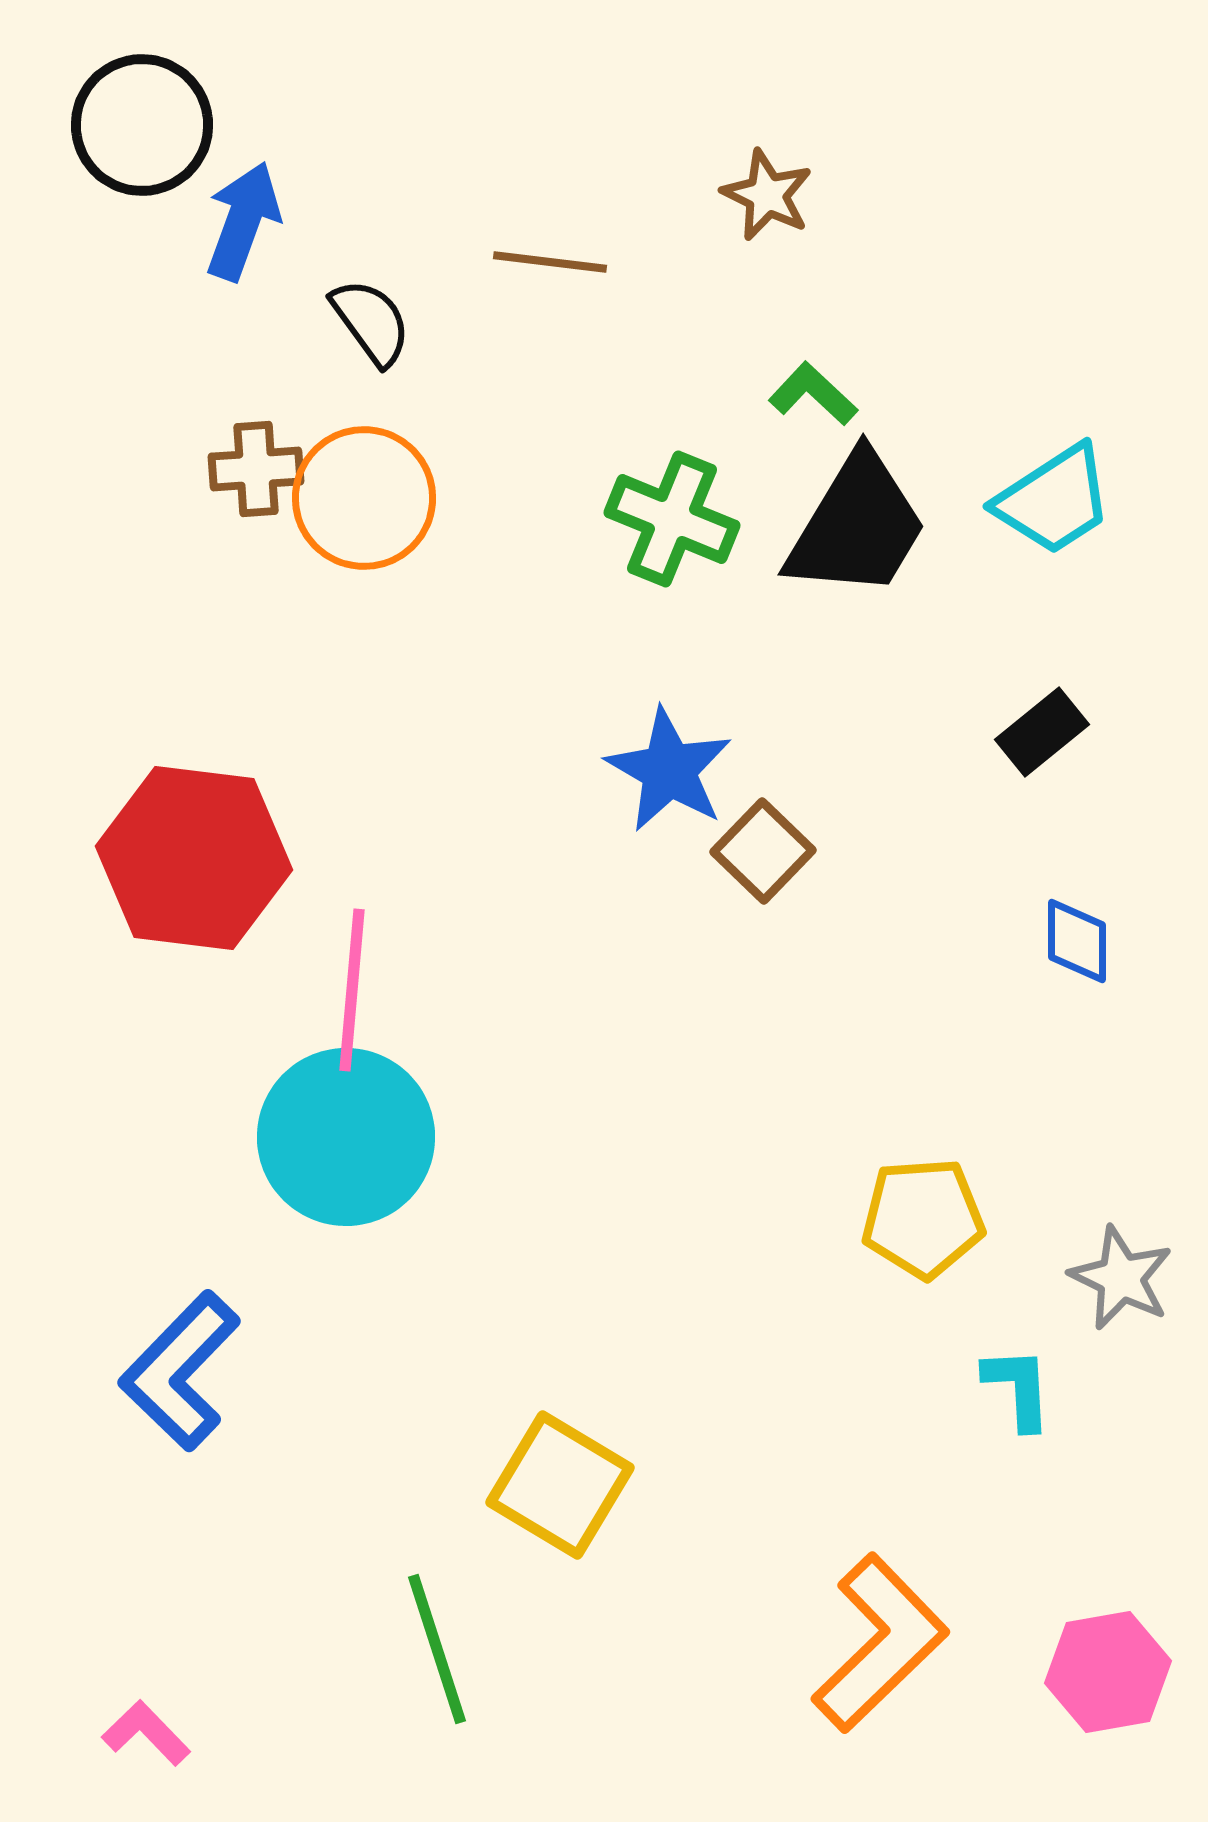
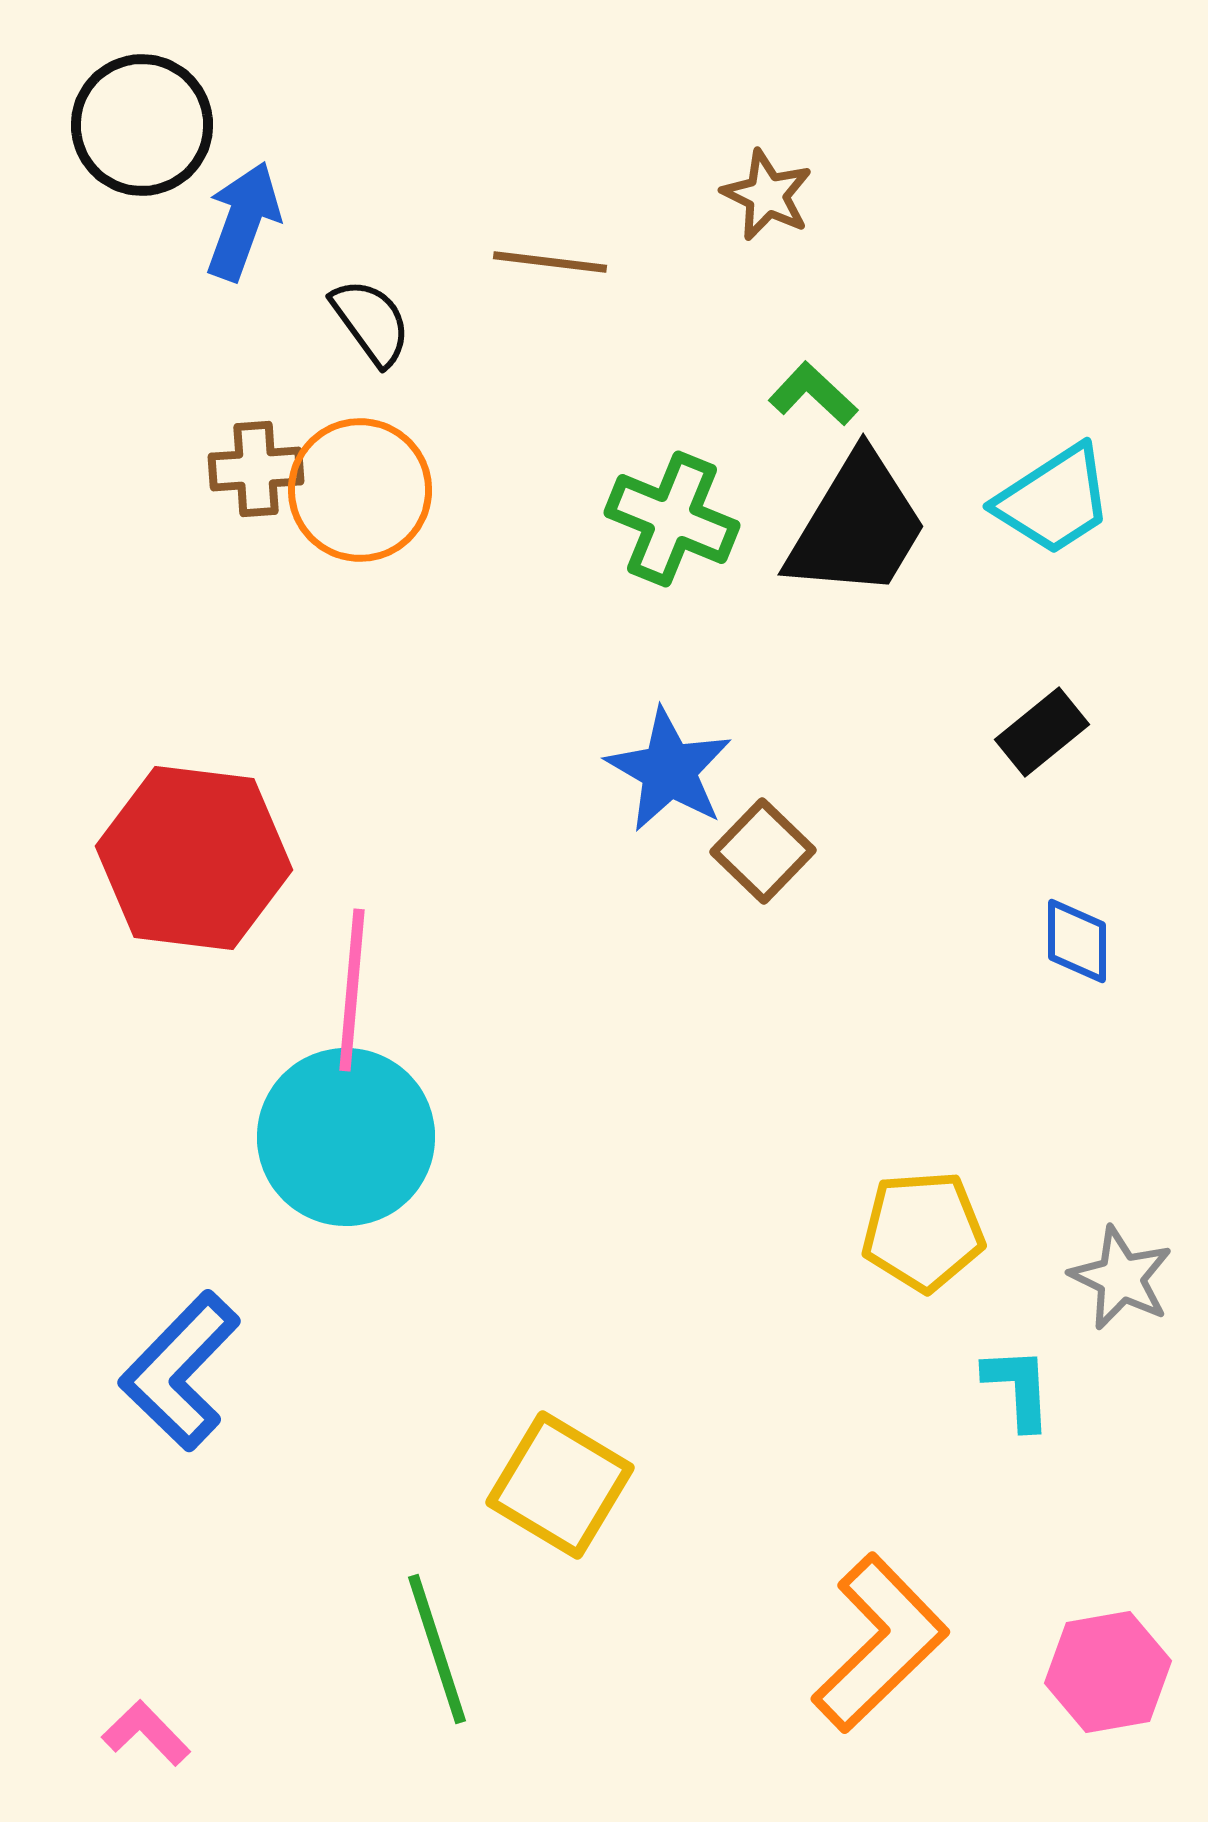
orange circle: moved 4 px left, 8 px up
yellow pentagon: moved 13 px down
